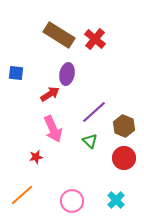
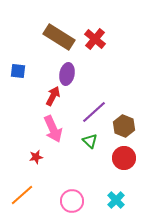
brown rectangle: moved 2 px down
blue square: moved 2 px right, 2 px up
red arrow: moved 3 px right, 2 px down; rotated 30 degrees counterclockwise
